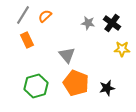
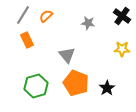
orange semicircle: moved 1 px right
black cross: moved 10 px right, 7 px up
black star: rotated 21 degrees counterclockwise
